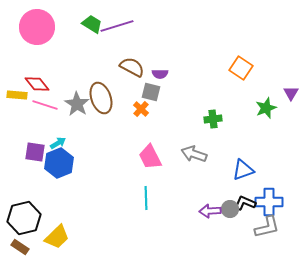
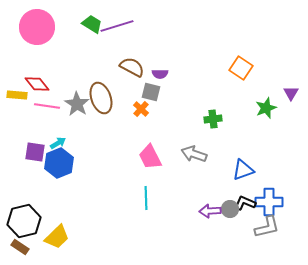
pink line: moved 2 px right, 1 px down; rotated 10 degrees counterclockwise
black hexagon: moved 3 px down
